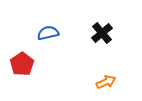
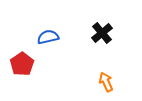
blue semicircle: moved 4 px down
orange arrow: rotated 90 degrees counterclockwise
